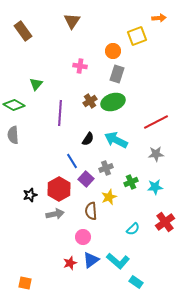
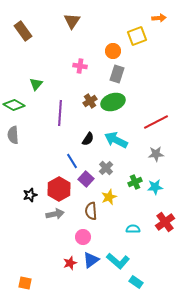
gray cross: rotated 24 degrees counterclockwise
green cross: moved 4 px right
cyan semicircle: rotated 136 degrees counterclockwise
